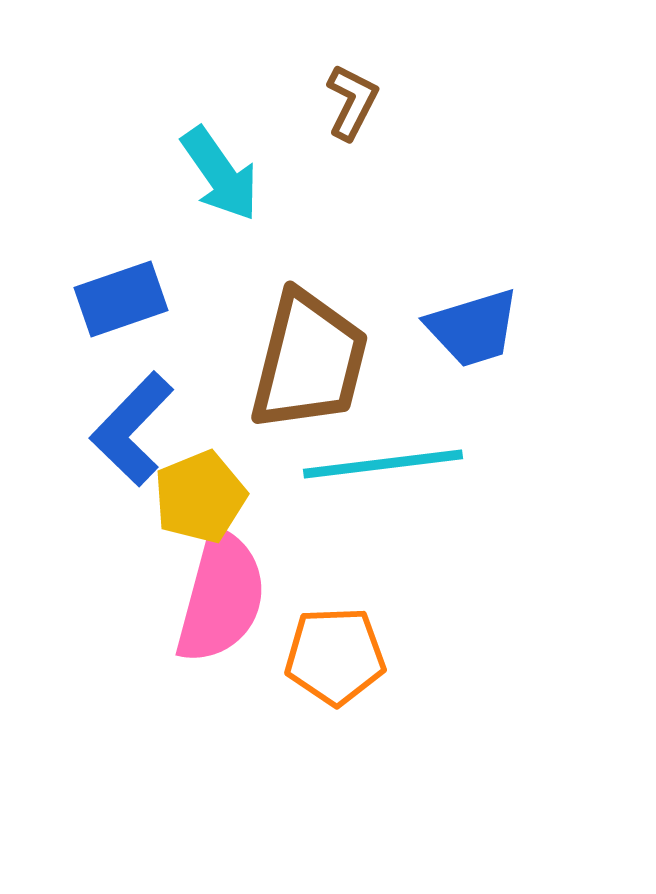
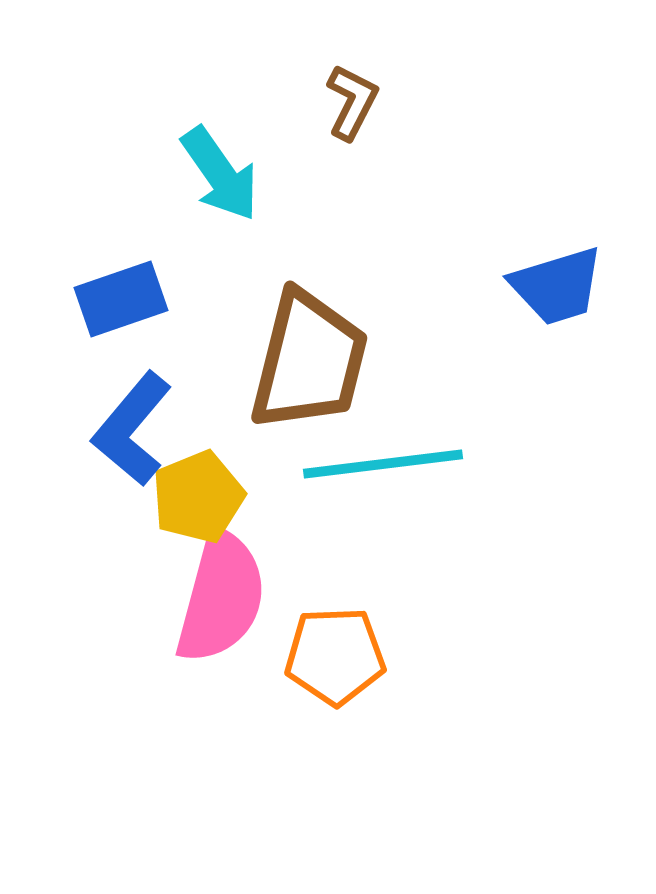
blue trapezoid: moved 84 px right, 42 px up
blue L-shape: rotated 4 degrees counterclockwise
yellow pentagon: moved 2 px left
